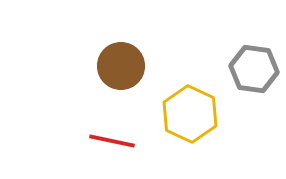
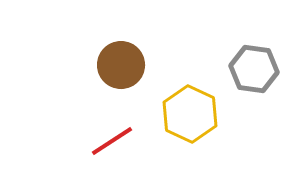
brown circle: moved 1 px up
red line: rotated 45 degrees counterclockwise
